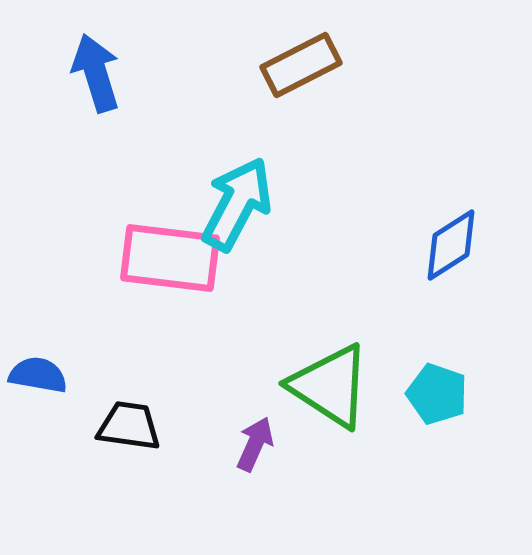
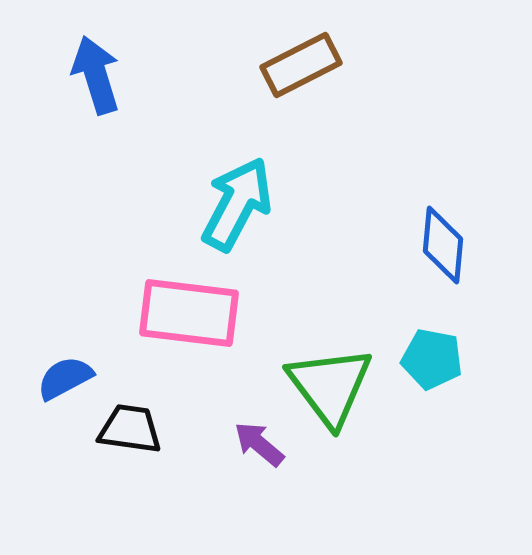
blue arrow: moved 2 px down
blue diamond: moved 8 px left; rotated 52 degrees counterclockwise
pink rectangle: moved 19 px right, 55 px down
blue semicircle: moved 27 px right, 3 px down; rotated 38 degrees counterclockwise
green triangle: rotated 20 degrees clockwise
cyan pentagon: moved 5 px left, 35 px up; rotated 8 degrees counterclockwise
black trapezoid: moved 1 px right, 3 px down
purple arrow: moved 4 px right; rotated 74 degrees counterclockwise
